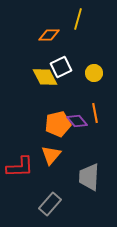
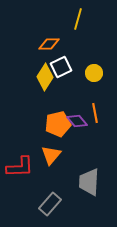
orange diamond: moved 9 px down
yellow diamond: rotated 60 degrees clockwise
gray trapezoid: moved 5 px down
